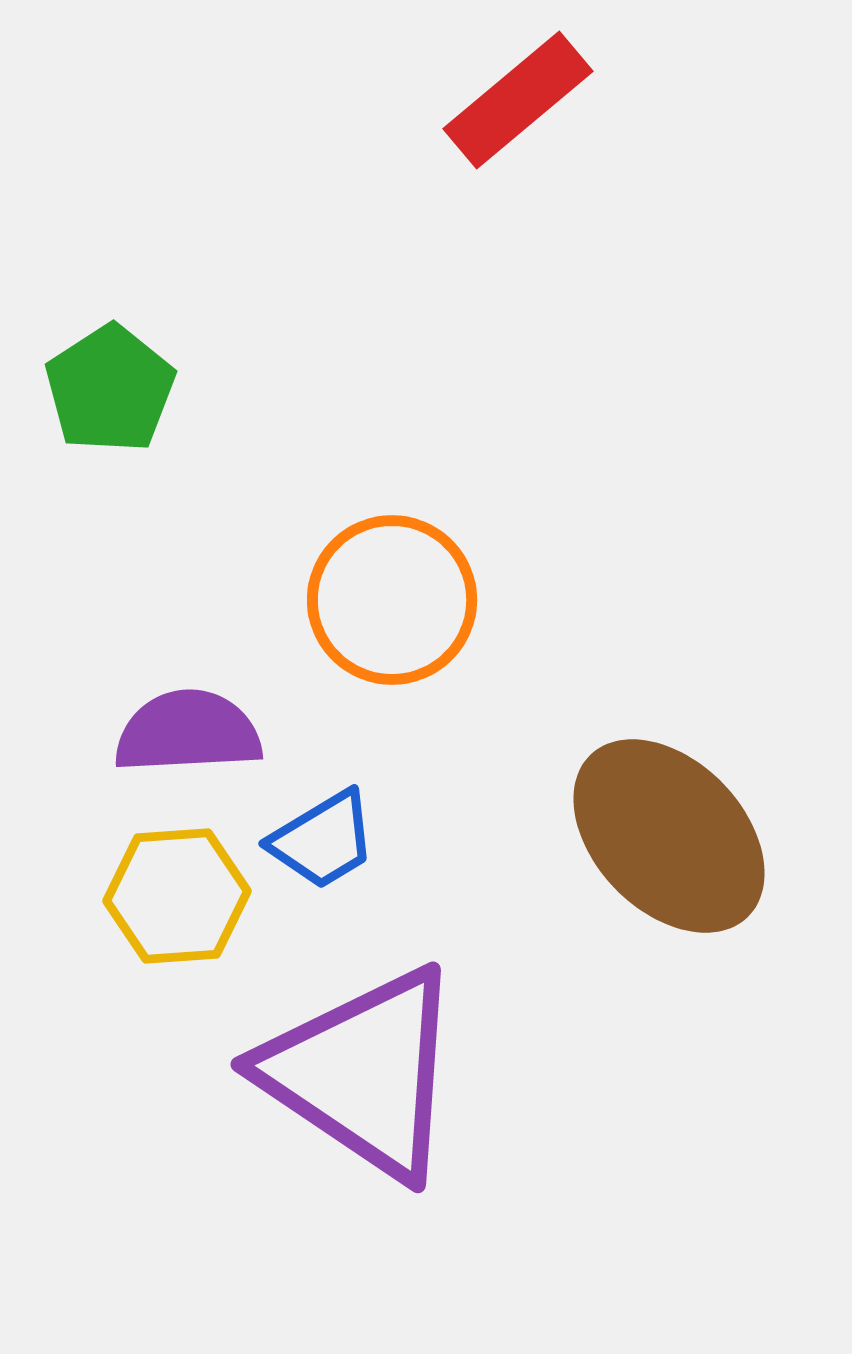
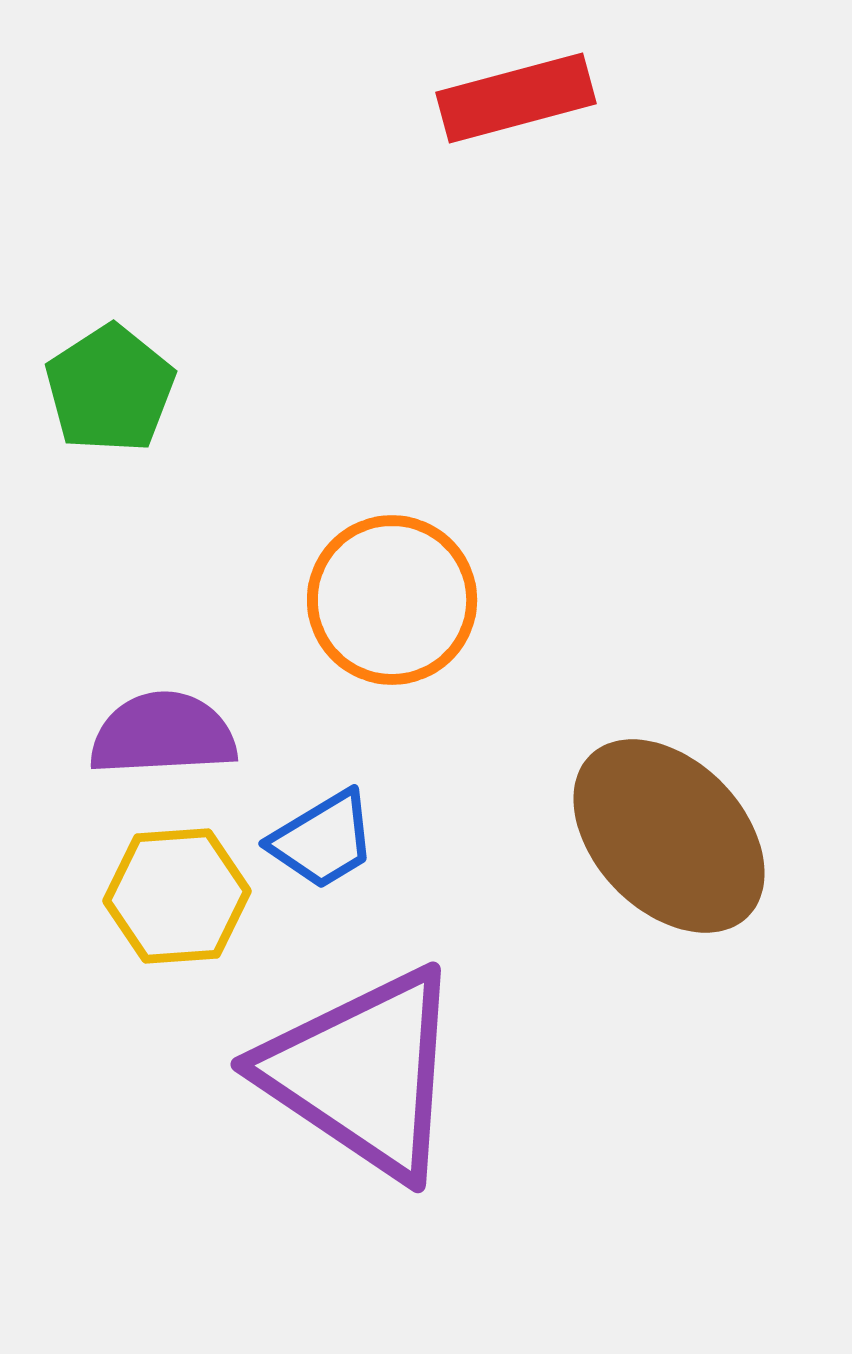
red rectangle: moved 2 px left, 2 px up; rotated 25 degrees clockwise
purple semicircle: moved 25 px left, 2 px down
